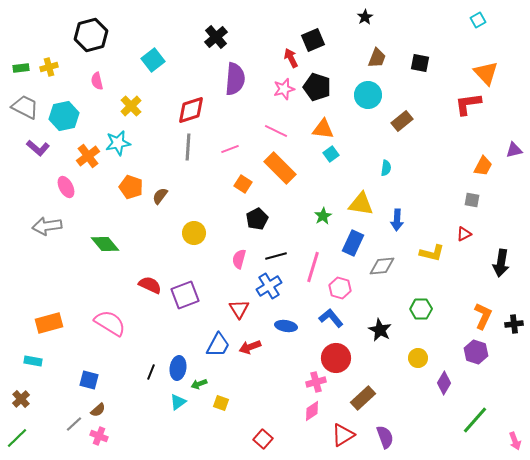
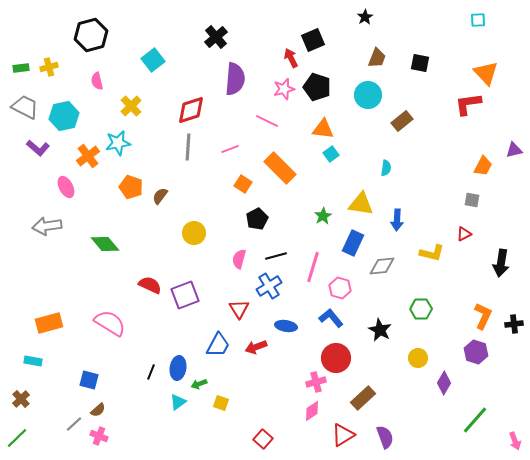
cyan square at (478, 20): rotated 28 degrees clockwise
pink line at (276, 131): moved 9 px left, 10 px up
red arrow at (250, 347): moved 6 px right
